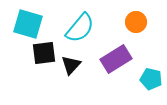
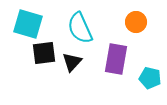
cyan semicircle: rotated 116 degrees clockwise
purple rectangle: rotated 48 degrees counterclockwise
black triangle: moved 1 px right, 3 px up
cyan pentagon: moved 1 px left, 1 px up
